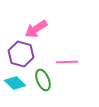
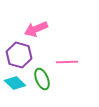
pink arrow: rotated 10 degrees clockwise
purple hexagon: moved 2 px left, 1 px down
green ellipse: moved 1 px left, 1 px up
